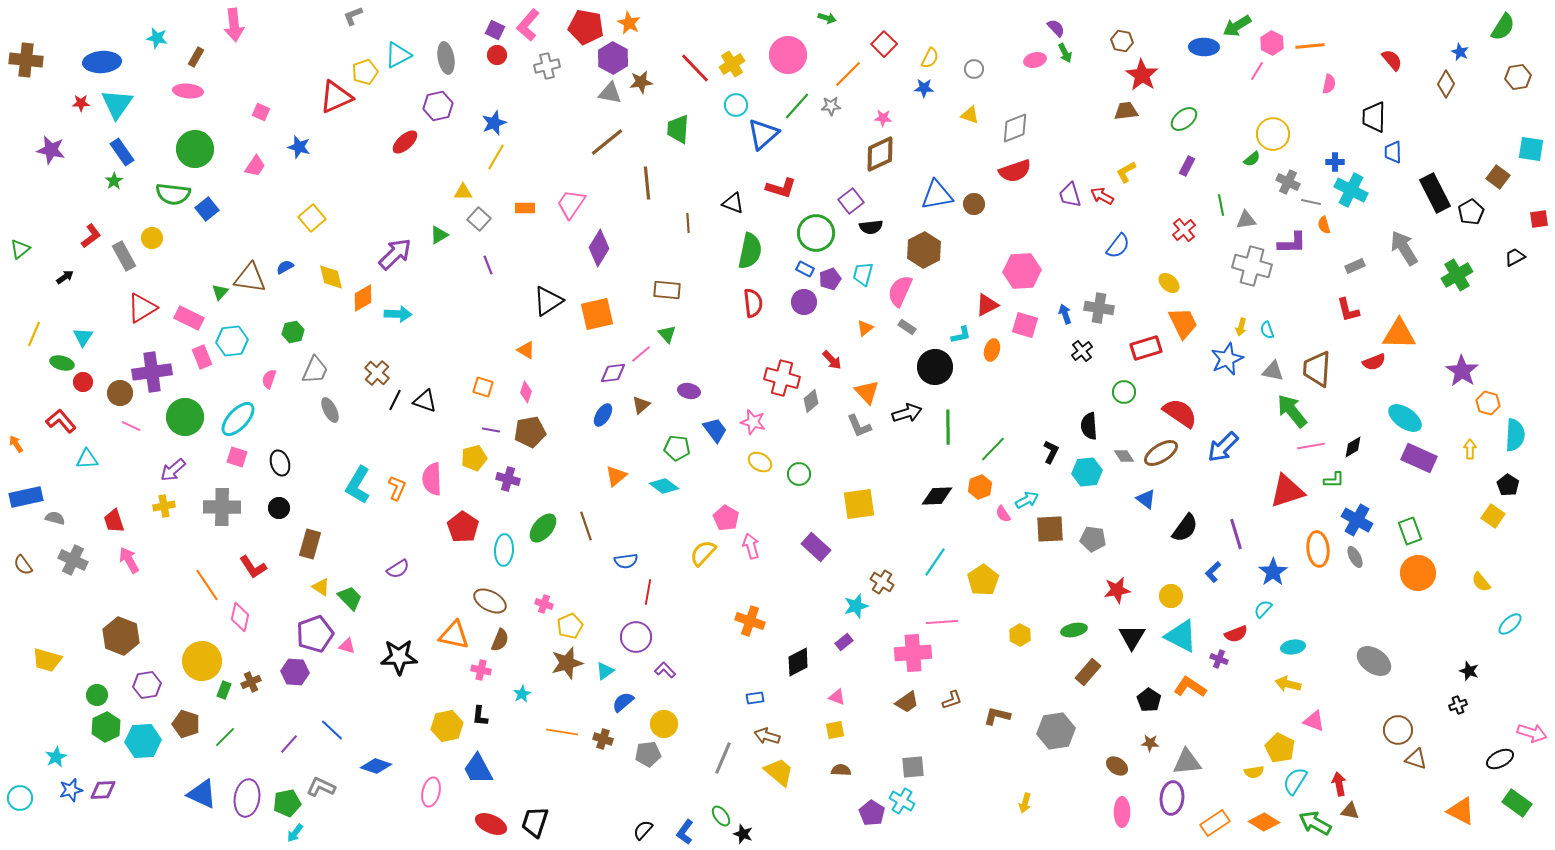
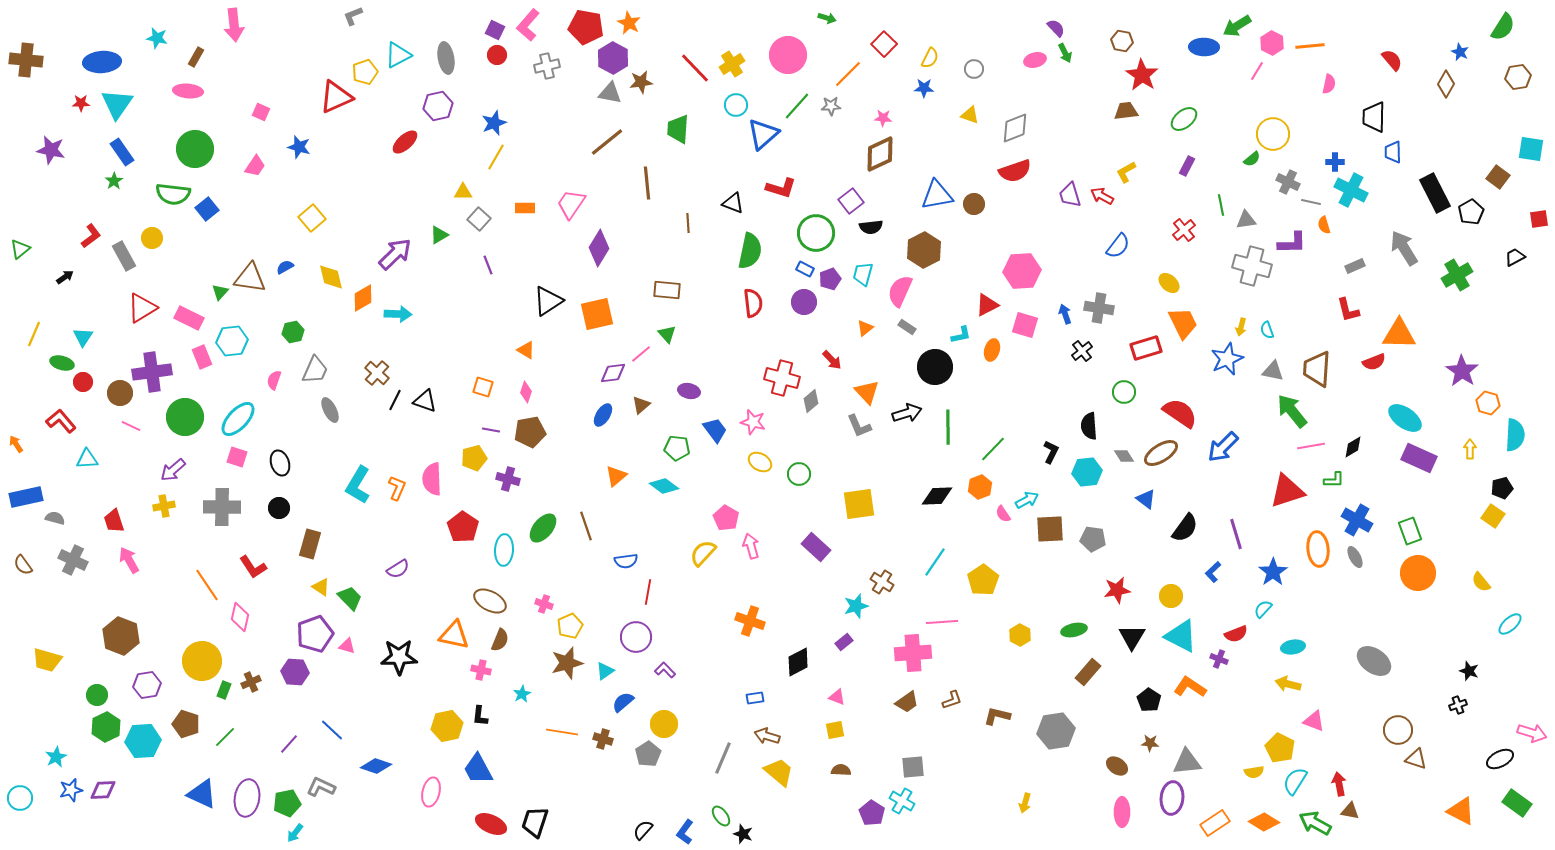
pink semicircle at (269, 379): moved 5 px right, 1 px down
black pentagon at (1508, 485): moved 6 px left, 3 px down; rotated 25 degrees clockwise
gray pentagon at (648, 754): rotated 25 degrees counterclockwise
